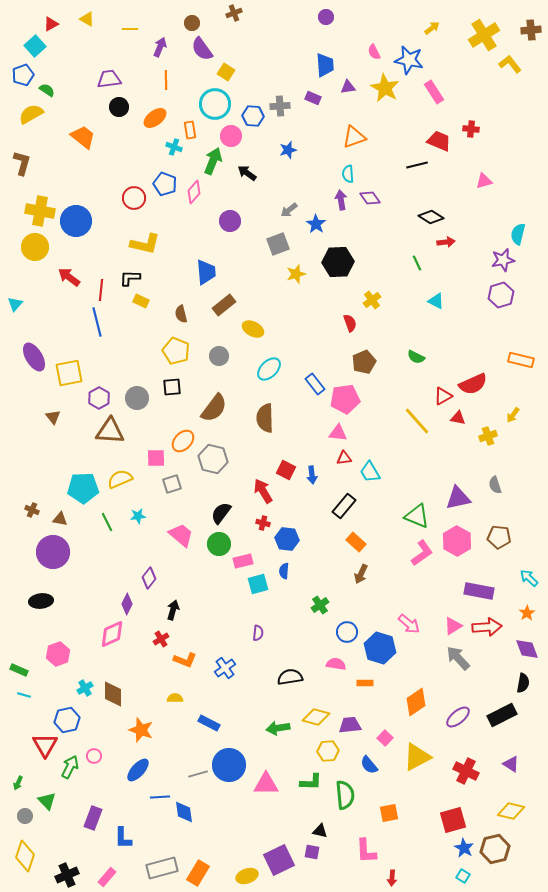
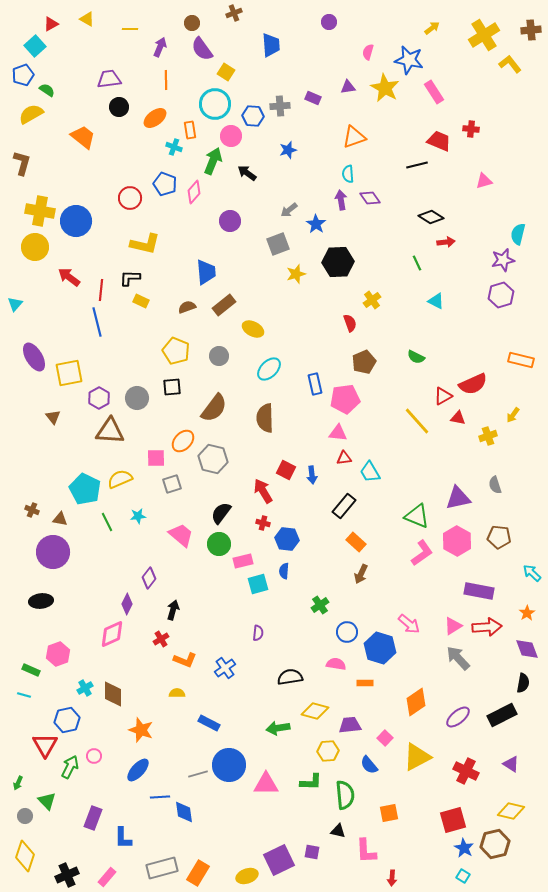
purple circle at (326, 17): moved 3 px right, 5 px down
pink semicircle at (374, 52): moved 6 px left; rotated 42 degrees clockwise
blue trapezoid at (325, 65): moved 54 px left, 20 px up
red circle at (134, 198): moved 4 px left
brown semicircle at (181, 314): moved 6 px right, 7 px up; rotated 84 degrees clockwise
blue rectangle at (315, 384): rotated 25 degrees clockwise
cyan pentagon at (83, 488): moved 2 px right, 1 px down; rotated 28 degrees clockwise
cyan arrow at (529, 578): moved 3 px right, 5 px up
green rectangle at (19, 670): moved 12 px right
yellow semicircle at (175, 698): moved 2 px right, 5 px up
yellow diamond at (316, 717): moved 1 px left, 6 px up
black triangle at (320, 831): moved 18 px right
brown hexagon at (495, 849): moved 5 px up
